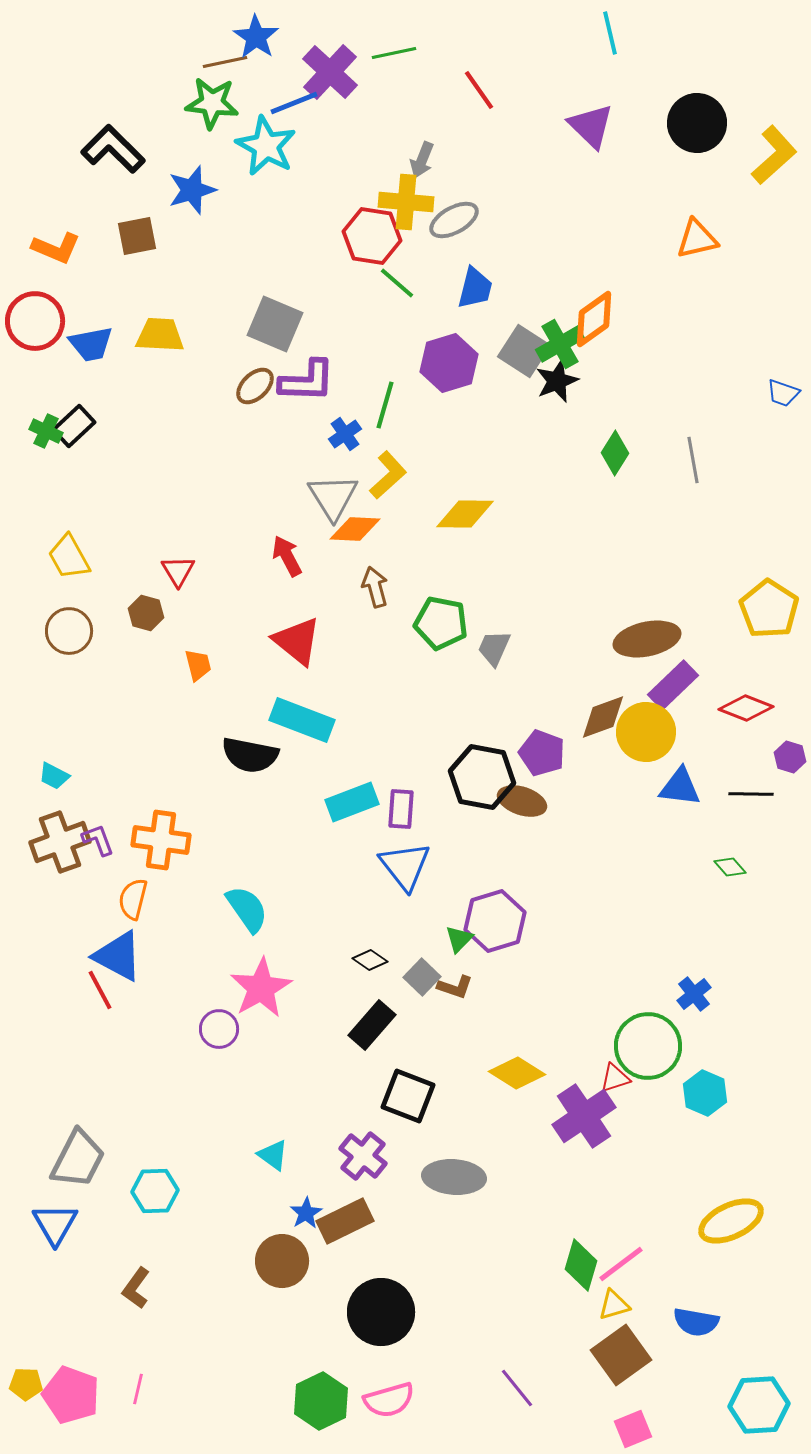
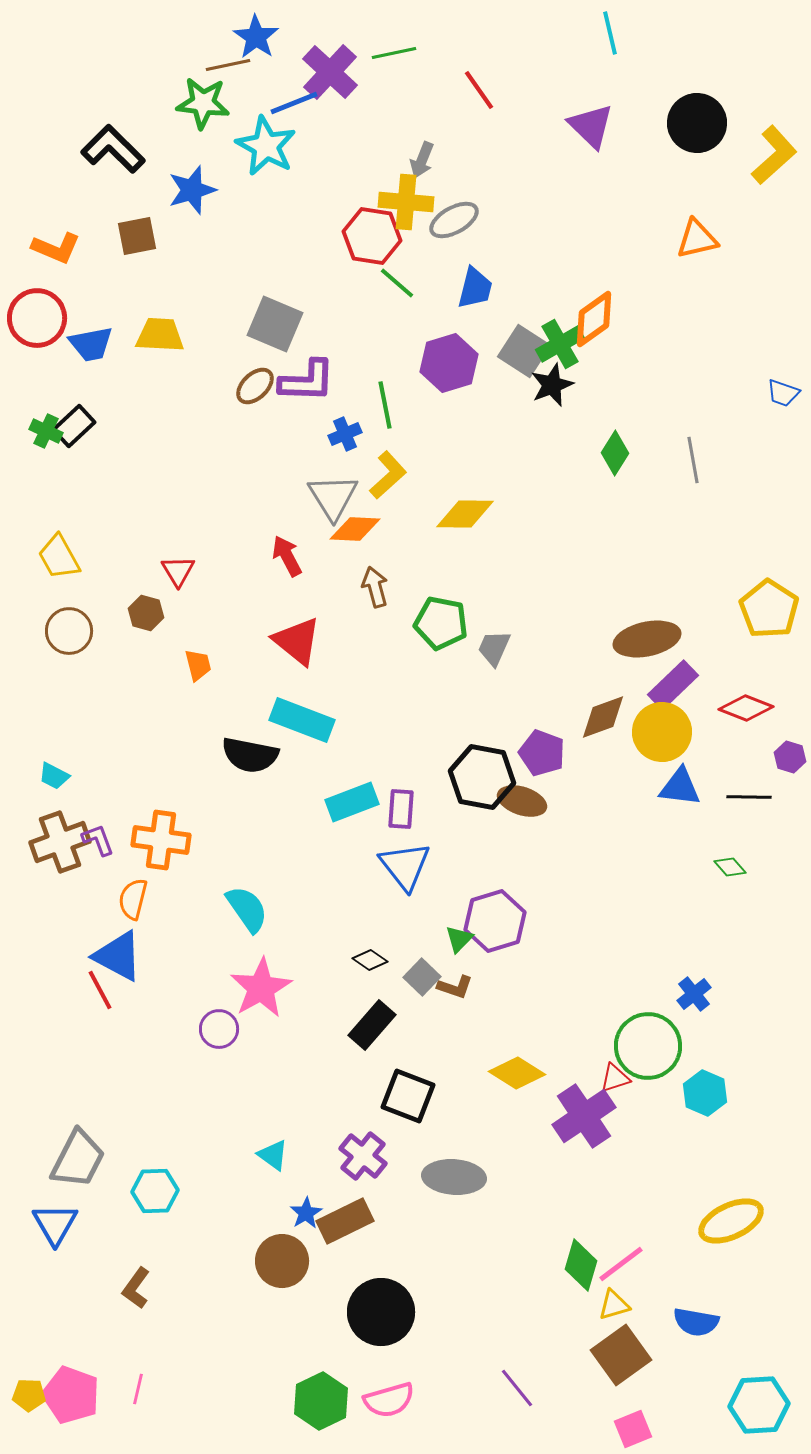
brown line at (225, 62): moved 3 px right, 3 px down
green star at (212, 103): moved 9 px left
red circle at (35, 321): moved 2 px right, 3 px up
black star at (557, 381): moved 5 px left, 4 px down
green line at (385, 405): rotated 27 degrees counterclockwise
blue cross at (345, 434): rotated 12 degrees clockwise
yellow trapezoid at (69, 557): moved 10 px left
yellow circle at (646, 732): moved 16 px right
black line at (751, 794): moved 2 px left, 3 px down
yellow pentagon at (26, 1384): moved 3 px right, 11 px down
